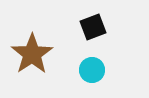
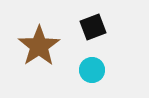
brown star: moved 7 px right, 8 px up
